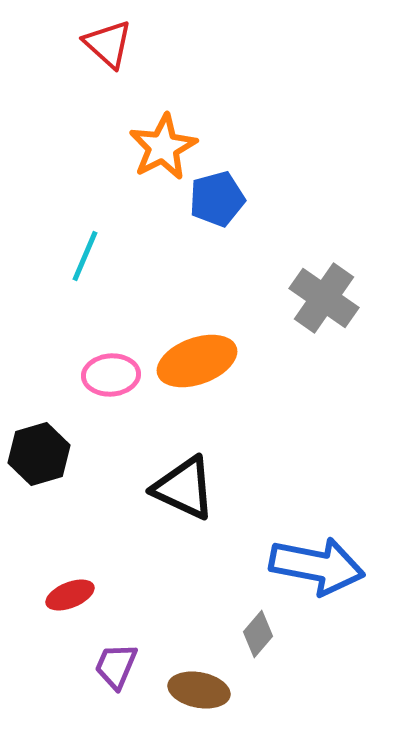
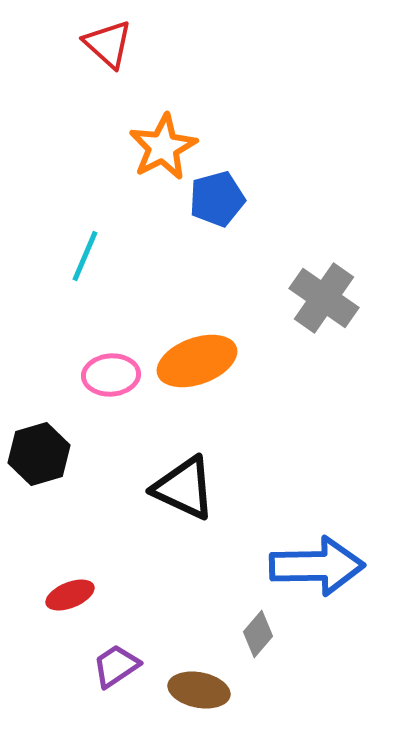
blue arrow: rotated 12 degrees counterclockwise
purple trapezoid: rotated 33 degrees clockwise
